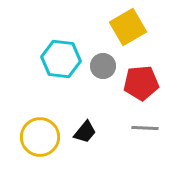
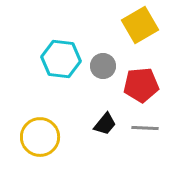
yellow square: moved 12 px right, 2 px up
red pentagon: moved 2 px down
black trapezoid: moved 20 px right, 8 px up
